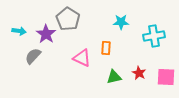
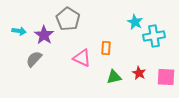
cyan star: moved 14 px right; rotated 28 degrees clockwise
purple star: moved 2 px left, 1 px down
gray semicircle: moved 1 px right, 3 px down
